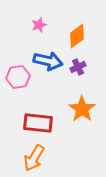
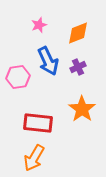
orange diamond: moved 1 px right, 3 px up; rotated 15 degrees clockwise
blue arrow: rotated 52 degrees clockwise
